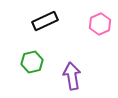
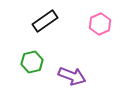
black rectangle: rotated 10 degrees counterclockwise
purple arrow: rotated 120 degrees clockwise
